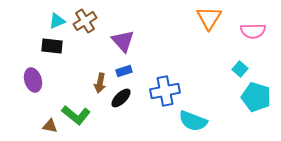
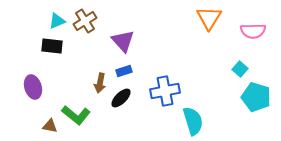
purple ellipse: moved 7 px down
cyan semicircle: rotated 128 degrees counterclockwise
